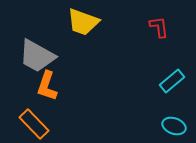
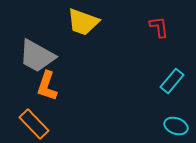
cyan rectangle: rotated 10 degrees counterclockwise
cyan ellipse: moved 2 px right
